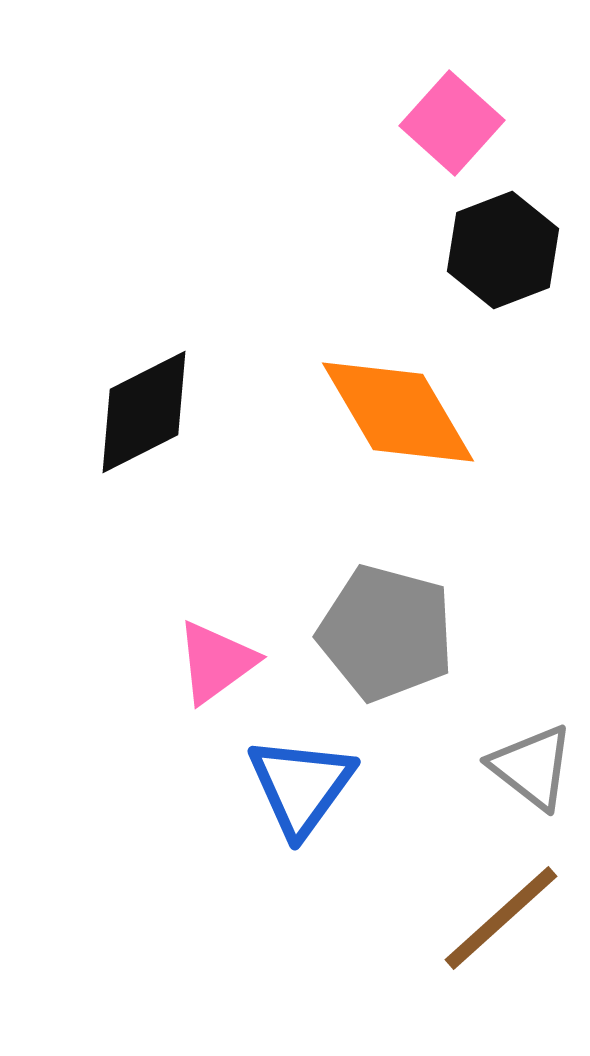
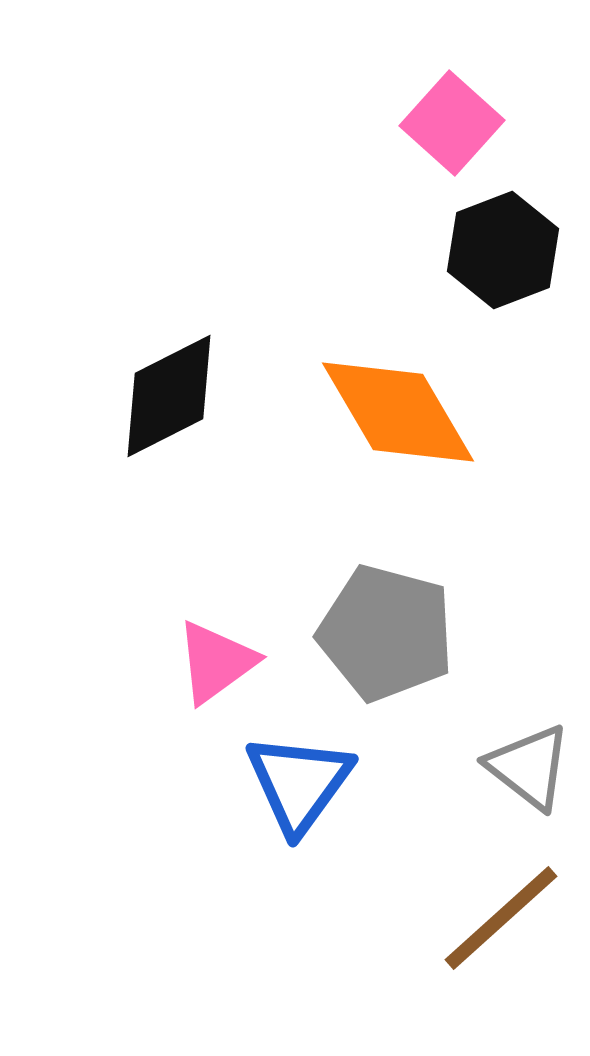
black diamond: moved 25 px right, 16 px up
gray triangle: moved 3 px left
blue triangle: moved 2 px left, 3 px up
